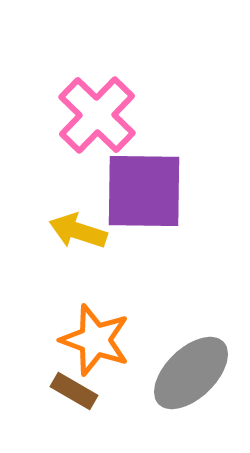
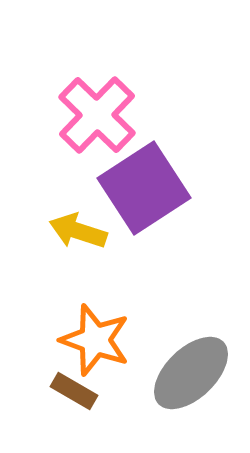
purple square: moved 3 px up; rotated 34 degrees counterclockwise
